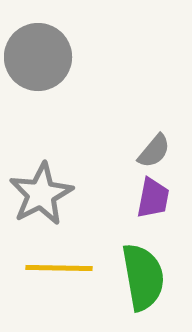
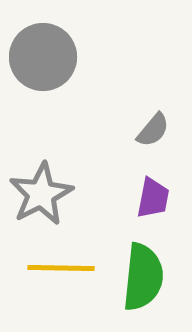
gray circle: moved 5 px right
gray semicircle: moved 1 px left, 21 px up
yellow line: moved 2 px right
green semicircle: rotated 16 degrees clockwise
